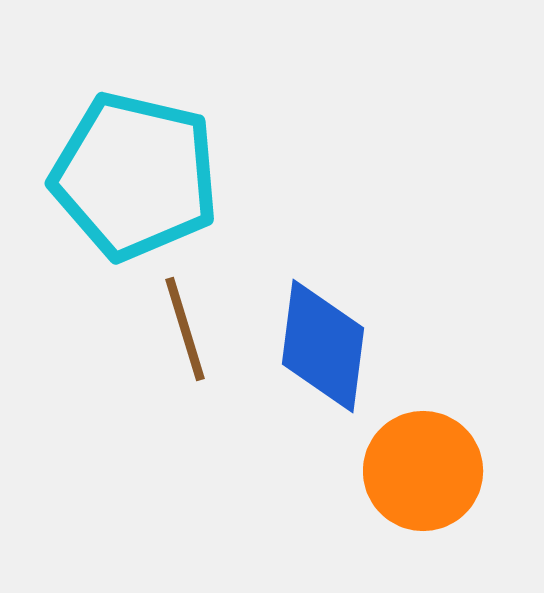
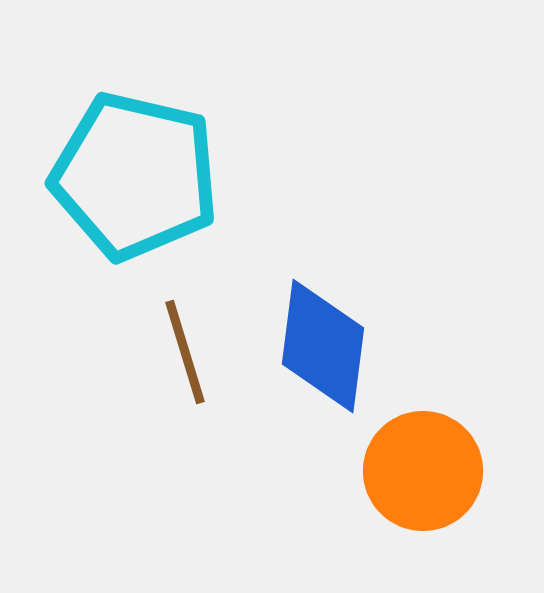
brown line: moved 23 px down
